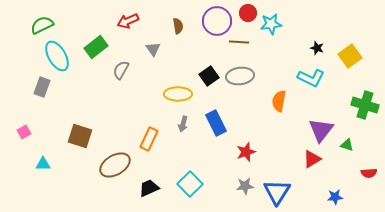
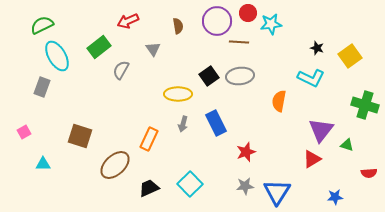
green rectangle: moved 3 px right
brown ellipse: rotated 12 degrees counterclockwise
